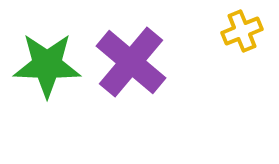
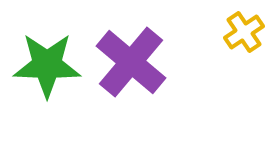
yellow cross: moved 2 px right, 1 px down; rotated 12 degrees counterclockwise
